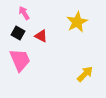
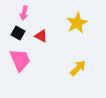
pink arrow: rotated 136 degrees counterclockwise
yellow star: moved 1 px down
yellow arrow: moved 7 px left, 6 px up
